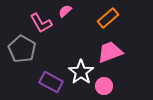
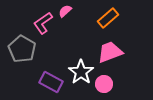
pink L-shape: moved 2 px right; rotated 85 degrees clockwise
pink circle: moved 2 px up
